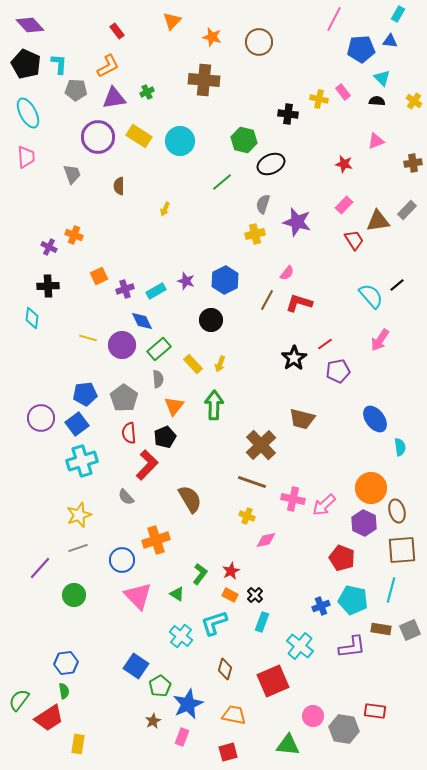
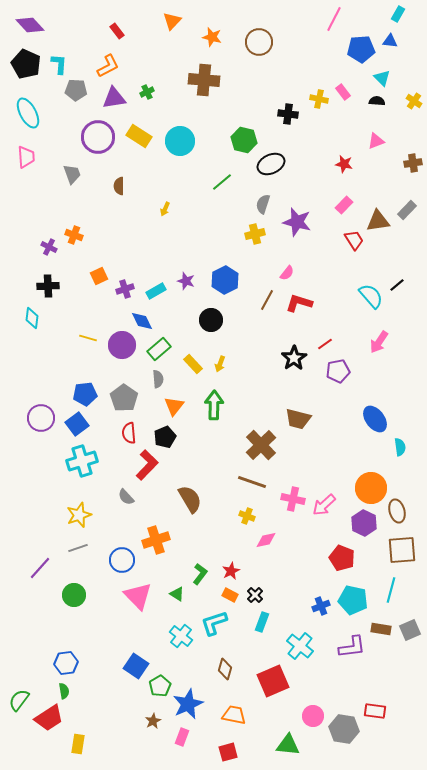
pink arrow at (380, 340): moved 1 px left, 2 px down
brown trapezoid at (302, 419): moved 4 px left
